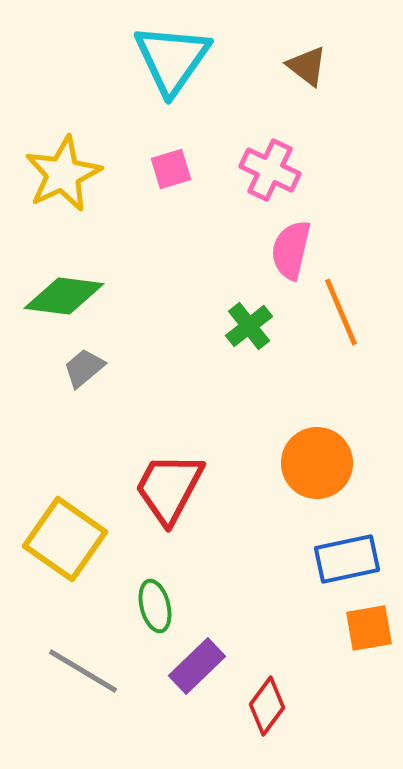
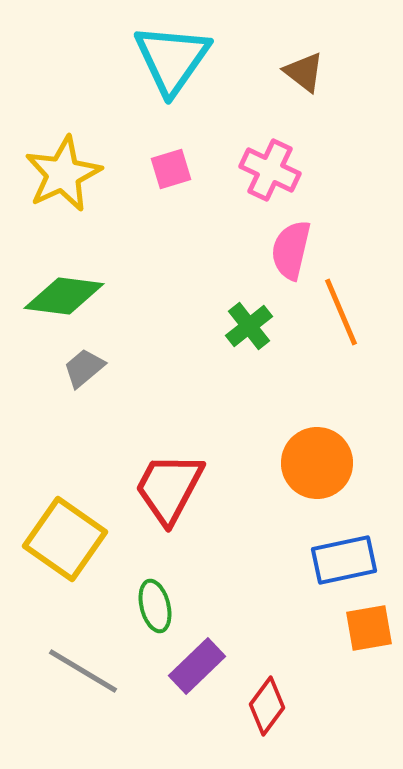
brown triangle: moved 3 px left, 6 px down
blue rectangle: moved 3 px left, 1 px down
